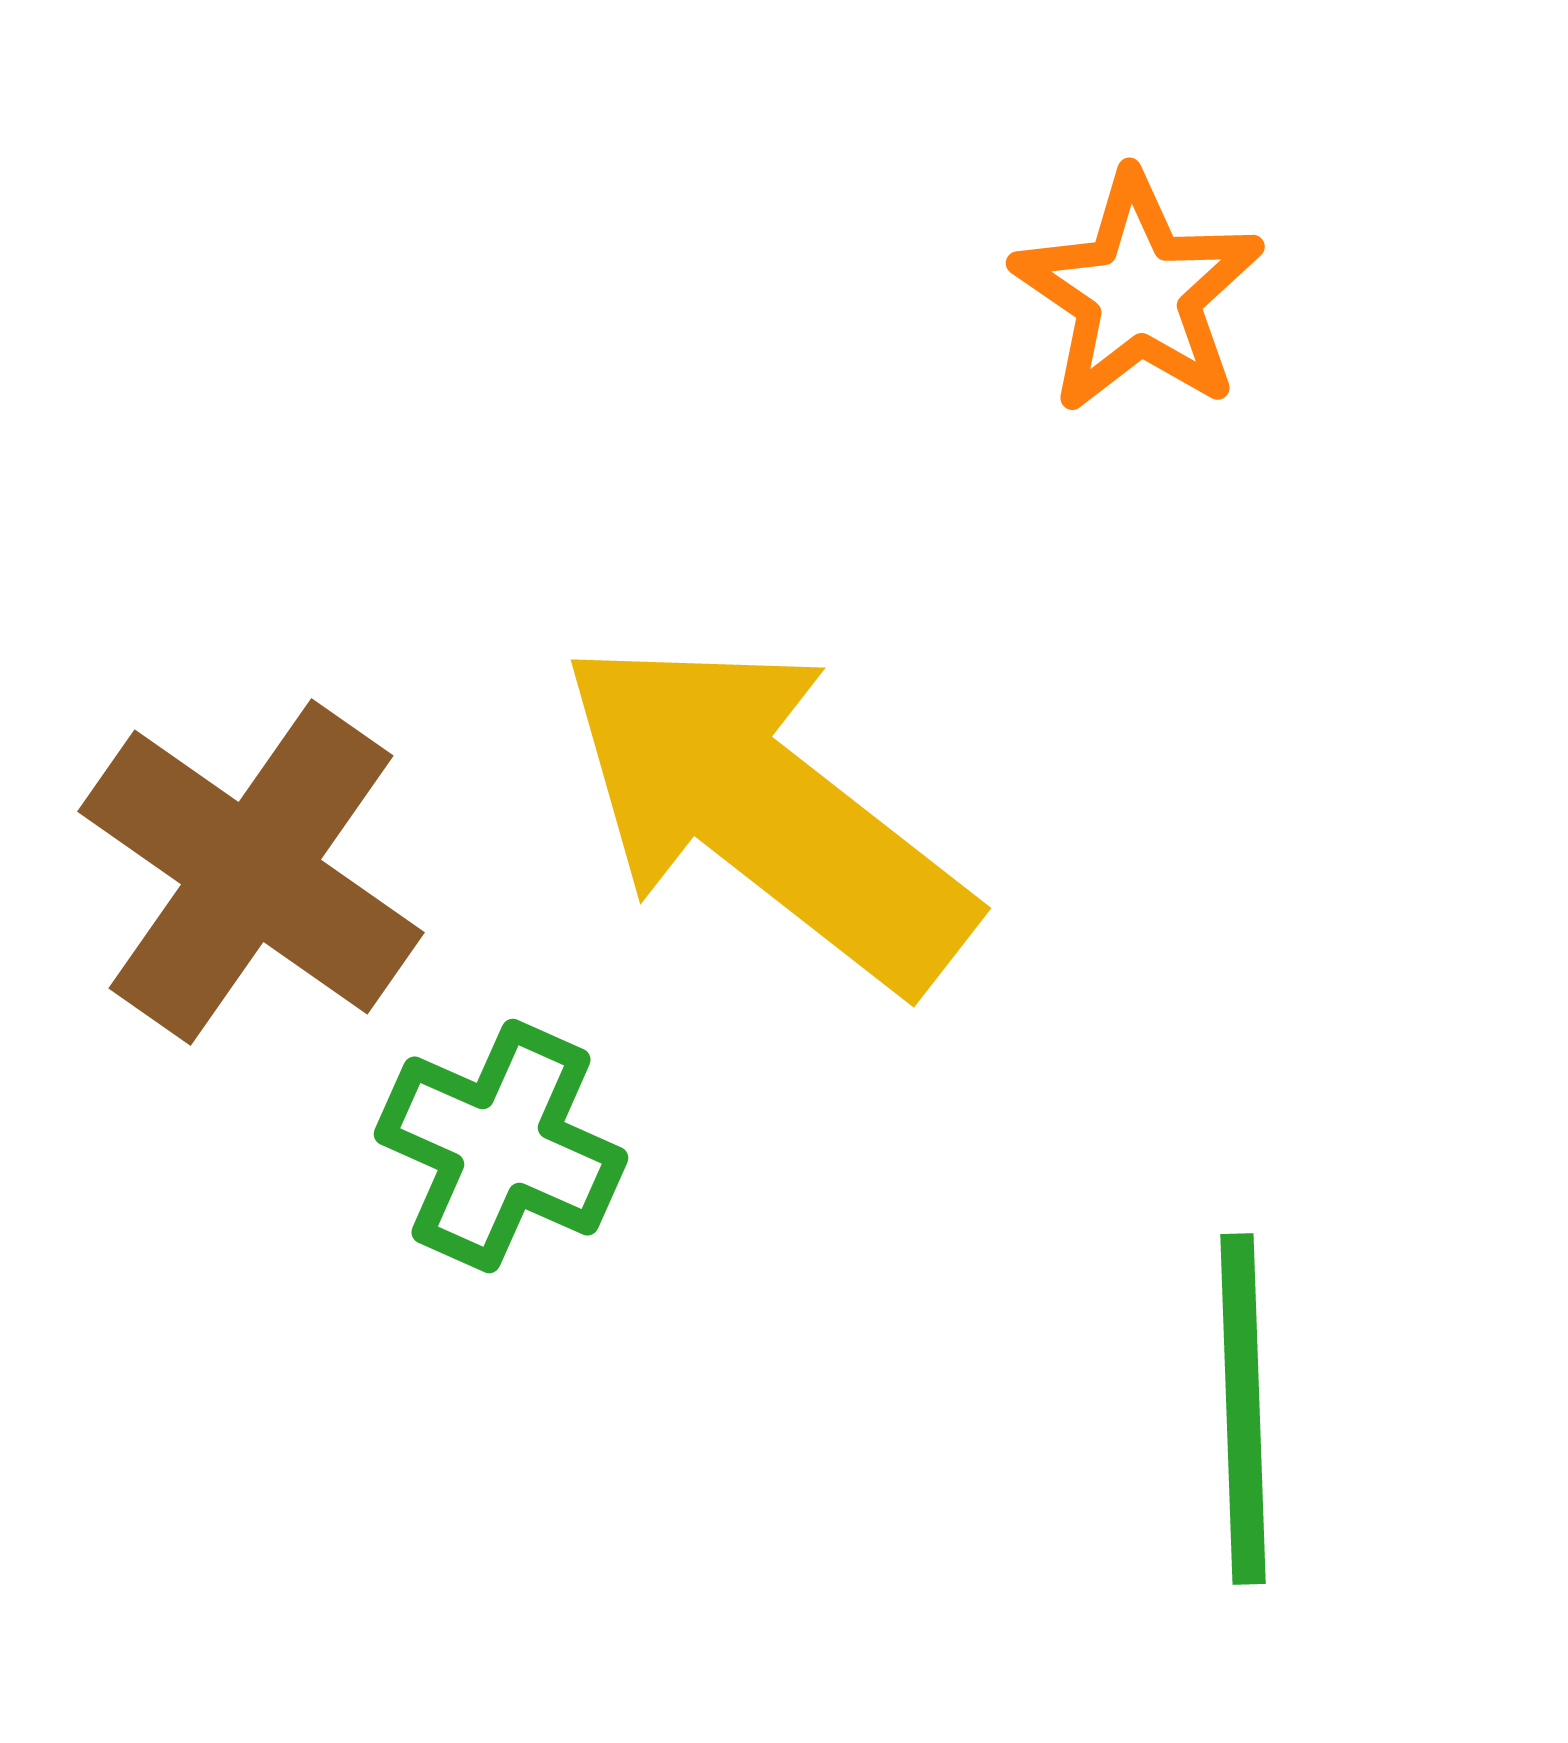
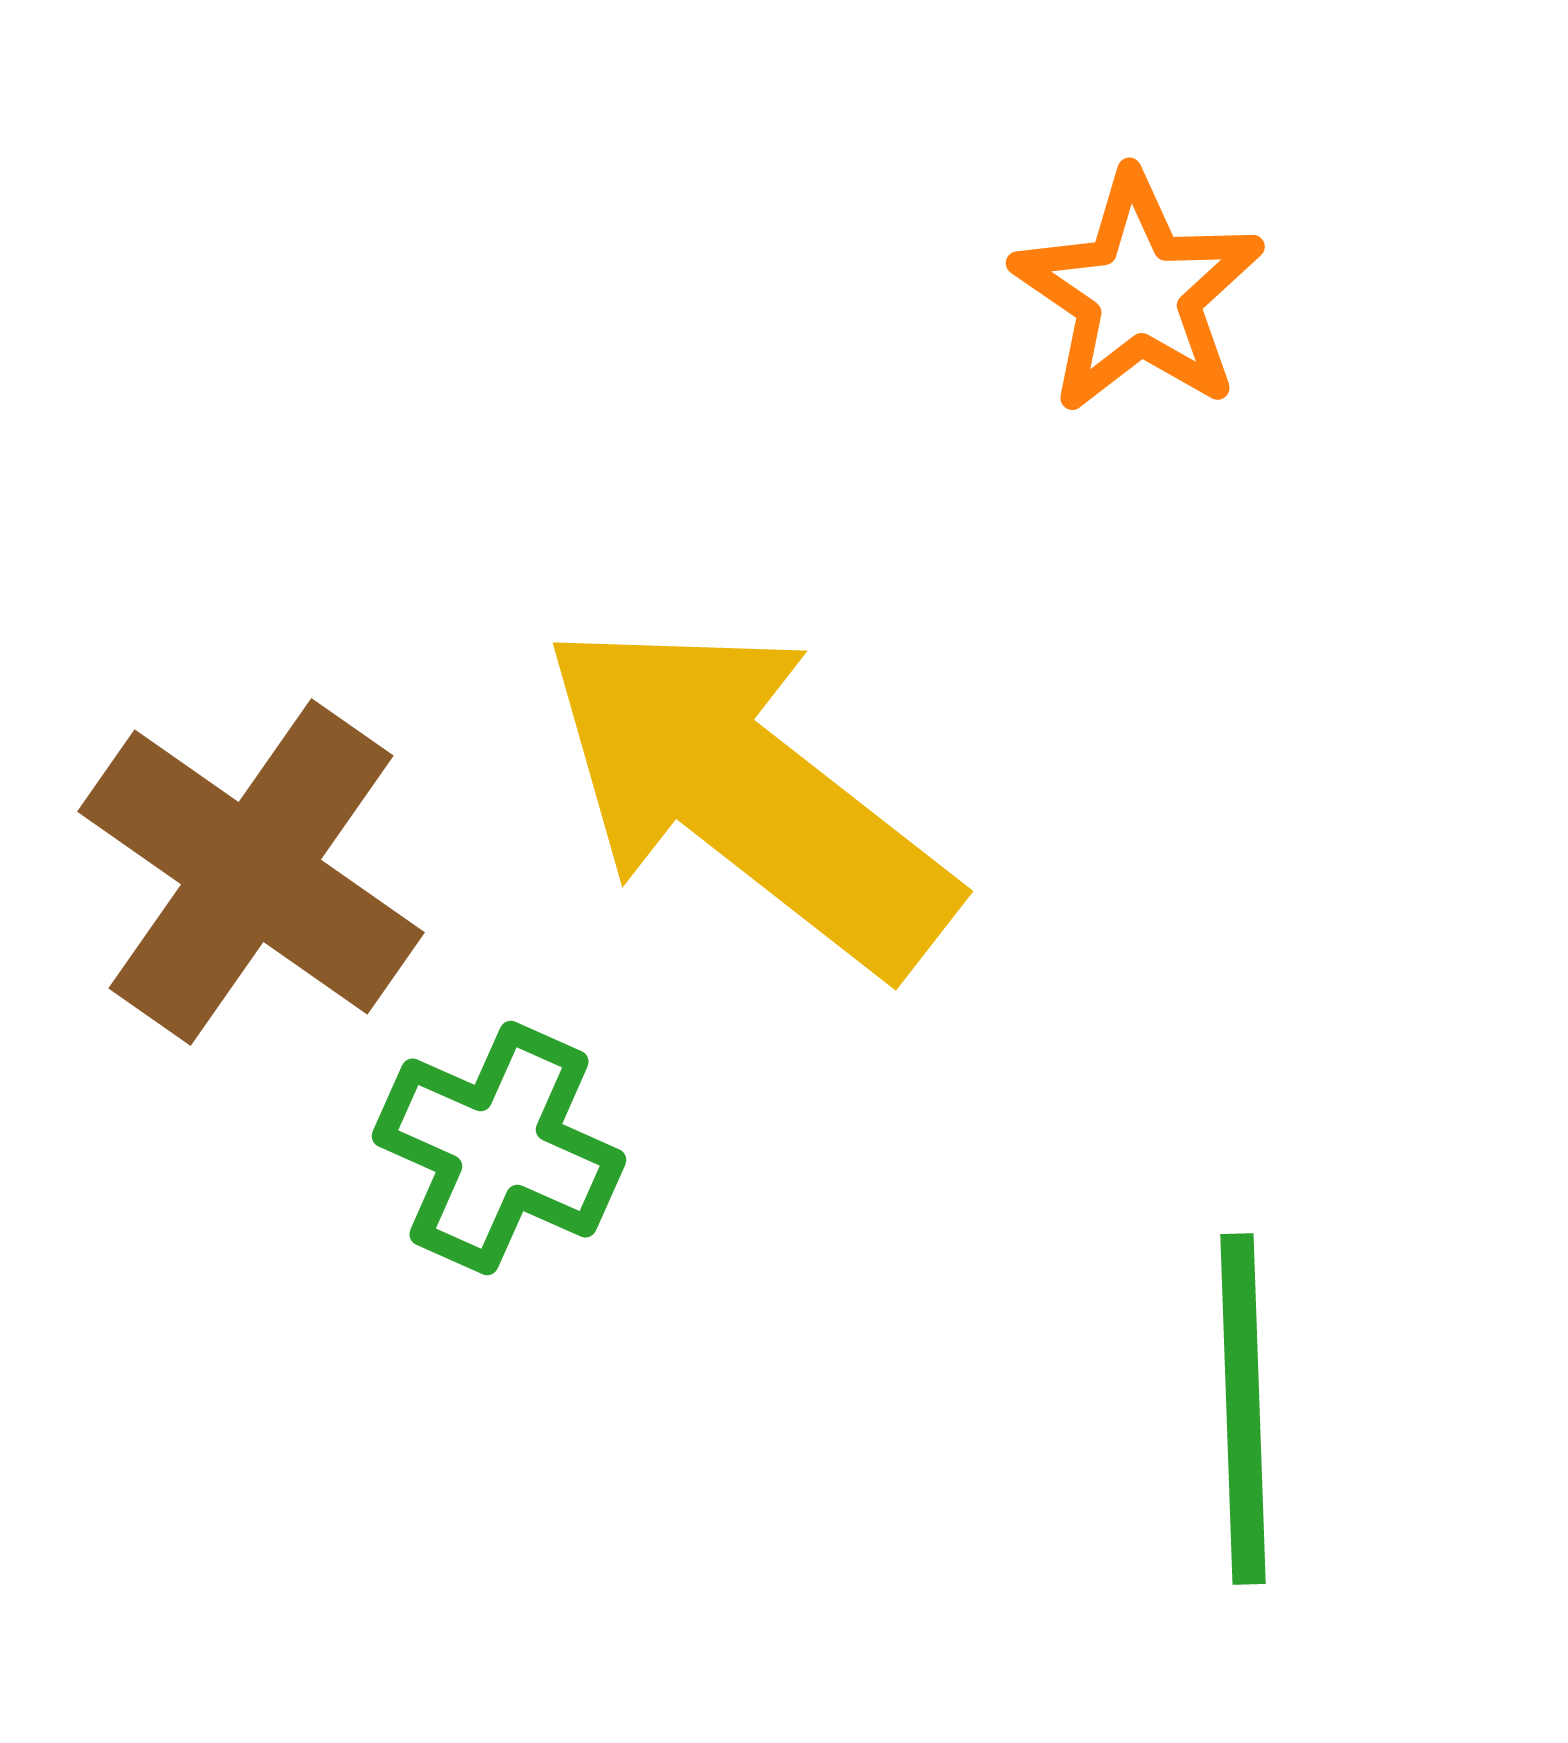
yellow arrow: moved 18 px left, 17 px up
green cross: moved 2 px left, 2 px down
